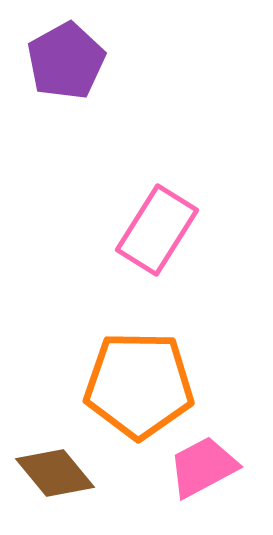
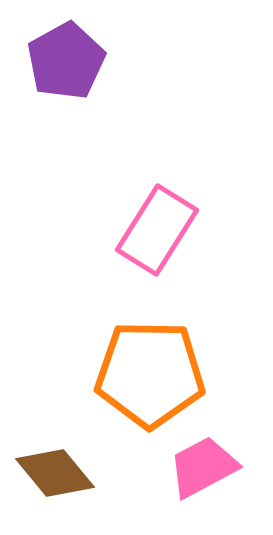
orange pentagon: moved 11 px right, 11 px up
